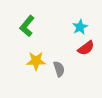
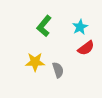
green L-shape: moved 17 px right
yellow star: moved 1 px left, 1 px down
gray semicircle: moved 1 px left, 1 px down
